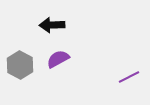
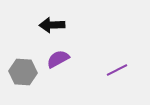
gray hexagon: moved 3 px right, 7 px down; rotated 24 degrees counterclockwise
purple line: moved 12 px left, 7 px up
